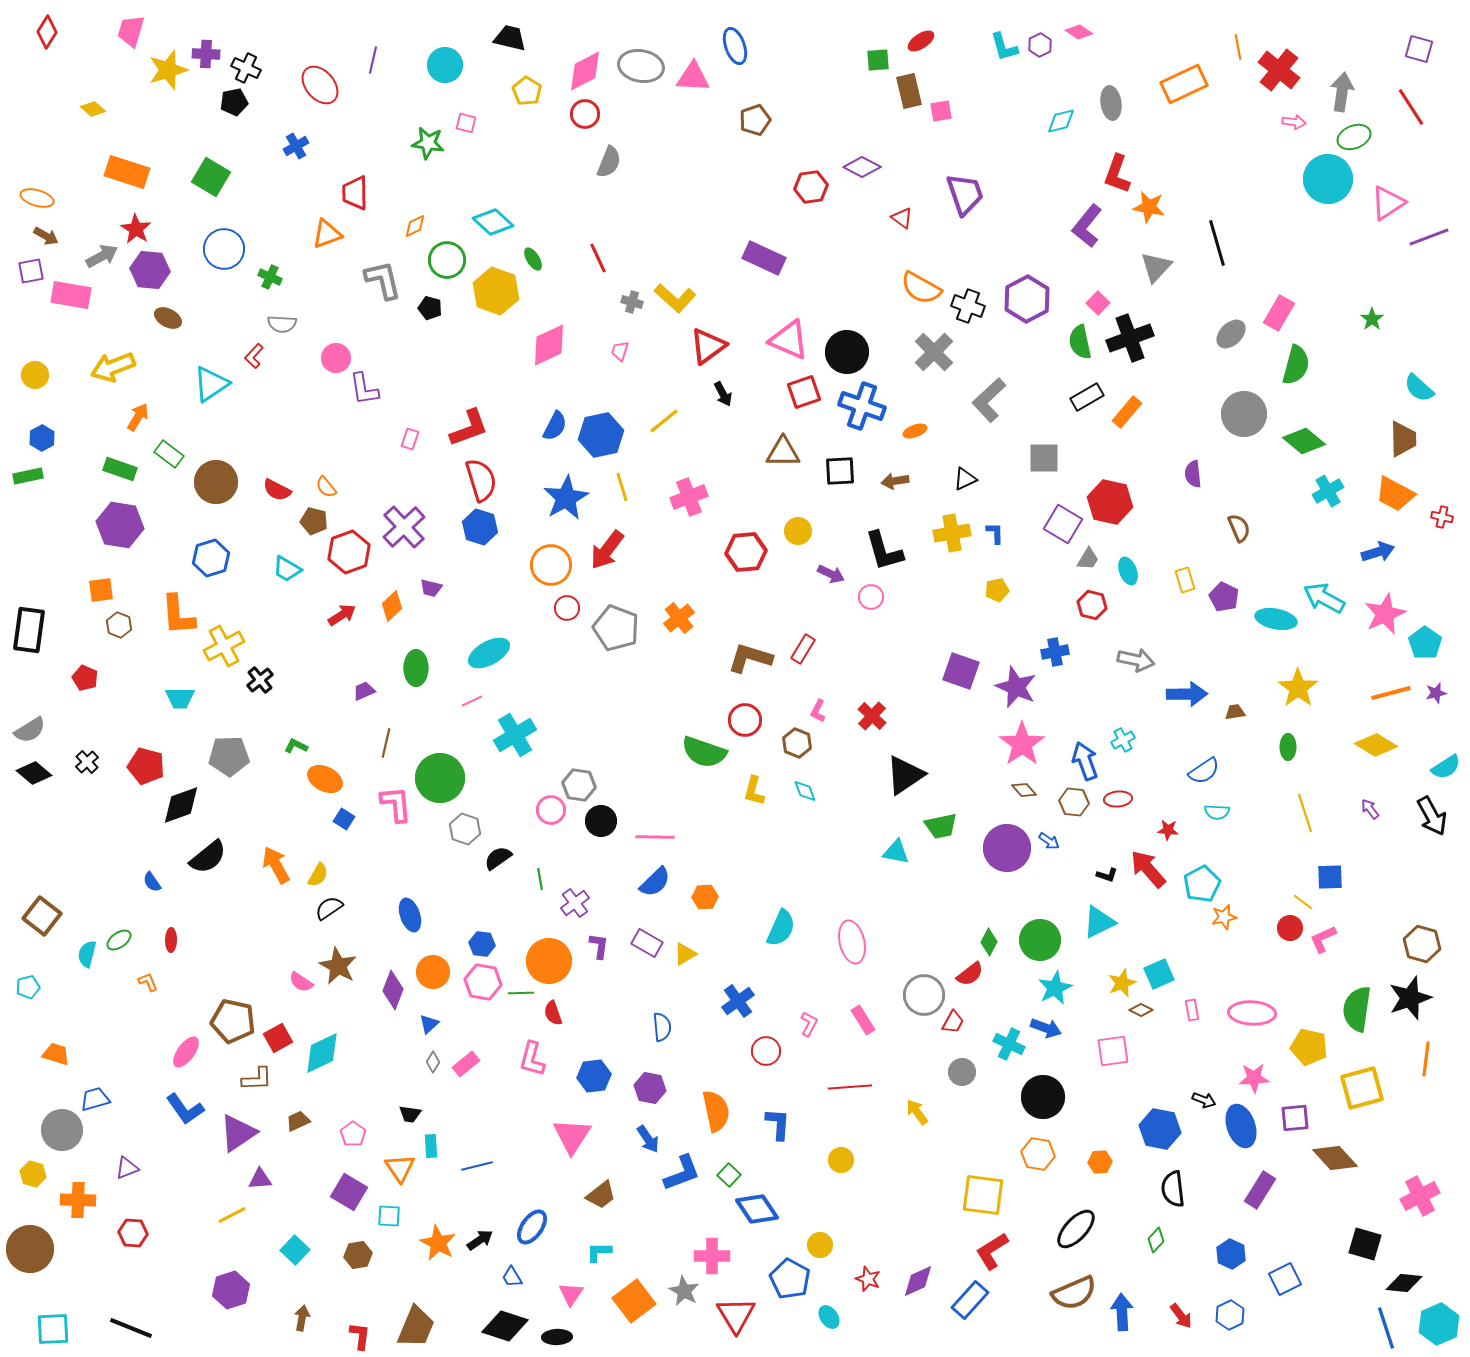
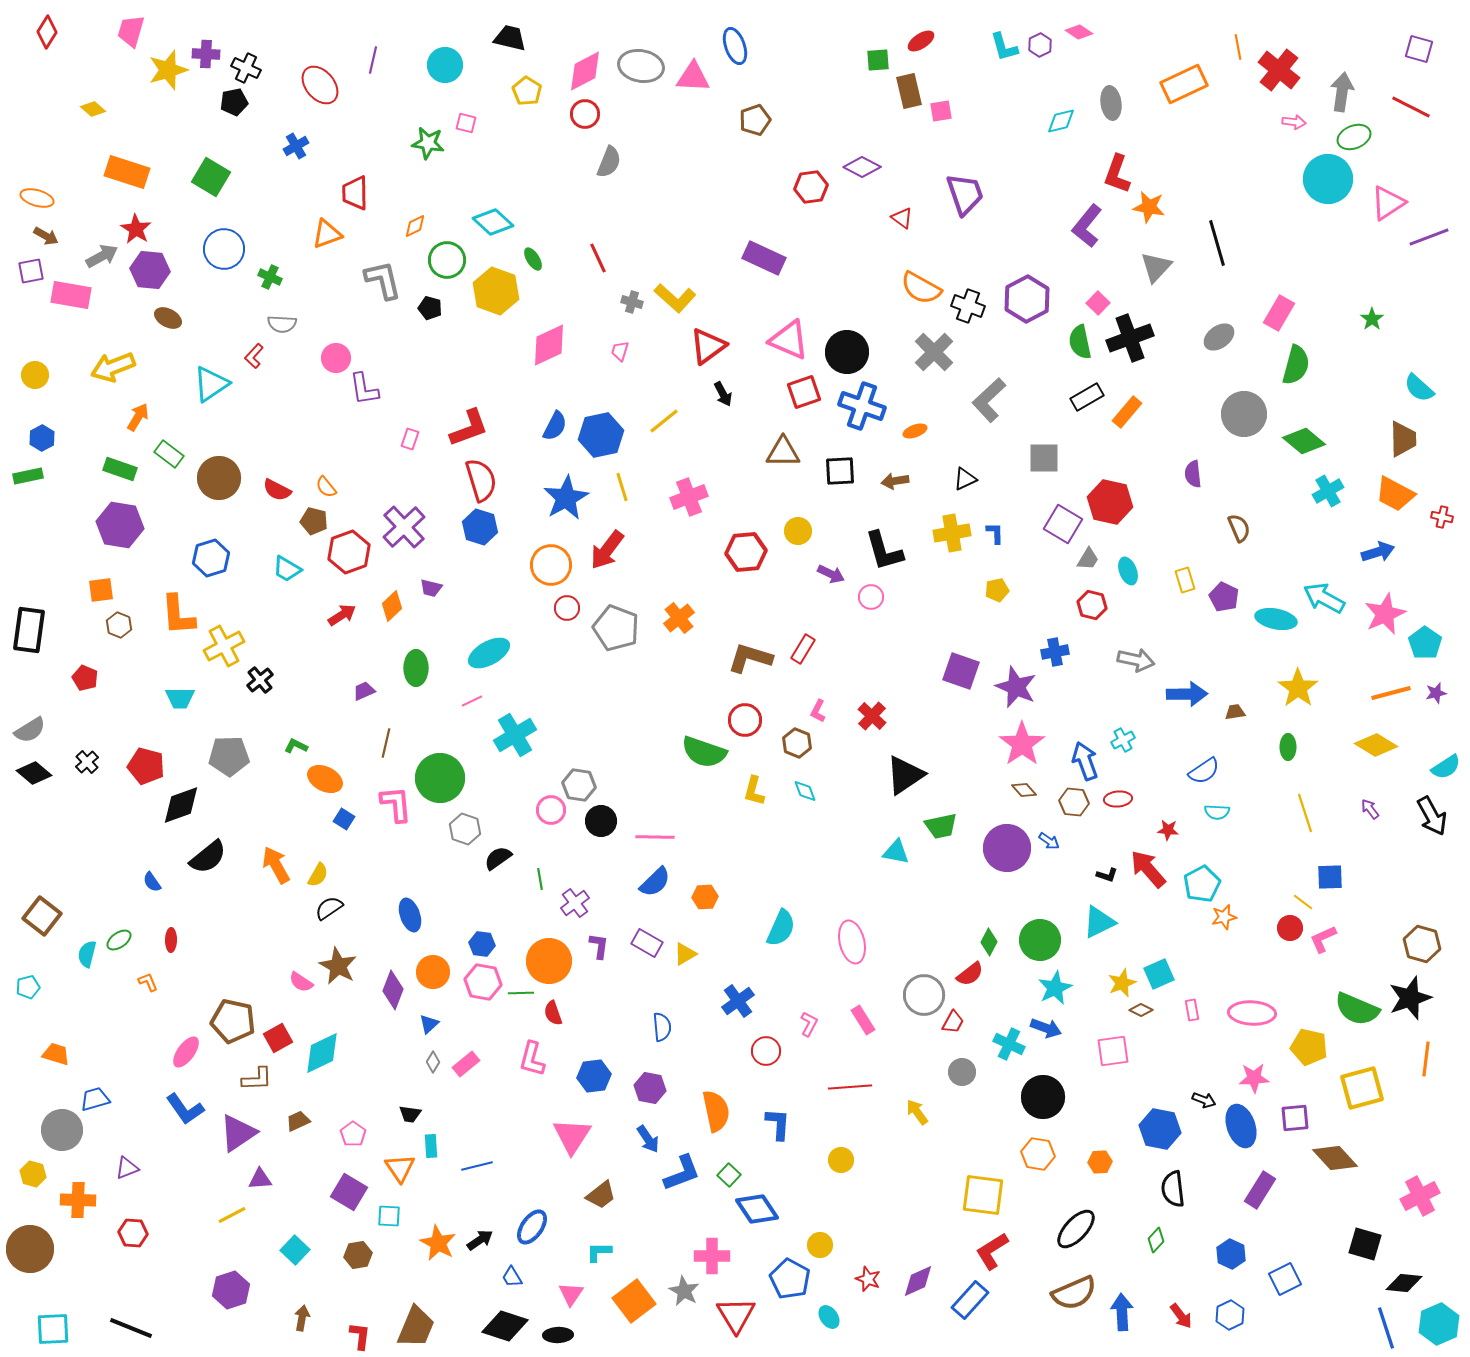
red line at (1411, 107): rotated 30 degrees counterclockwise
gray ellipse at (1231, 334): moved 12 px left, 3 px down; rotated 8 degrees clockwise
brown circle at (216, 482): moved 3 px right, 4 px up
green semicircle at (1357, 1009): rotated 75 degrees counterclockwise
black ellipse at (557, 1337): moved 1 px right, 2 px up
